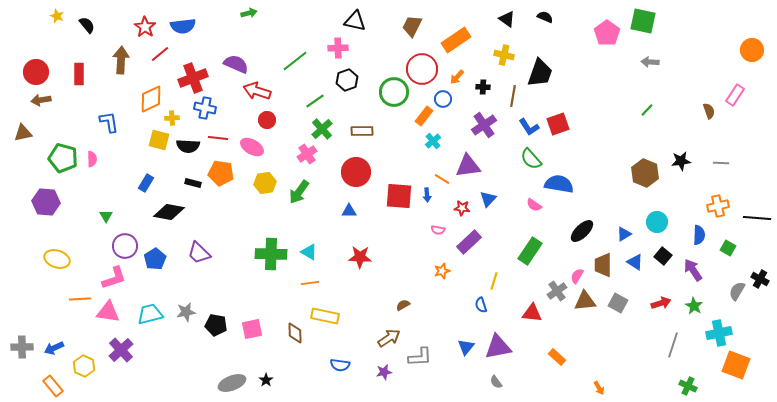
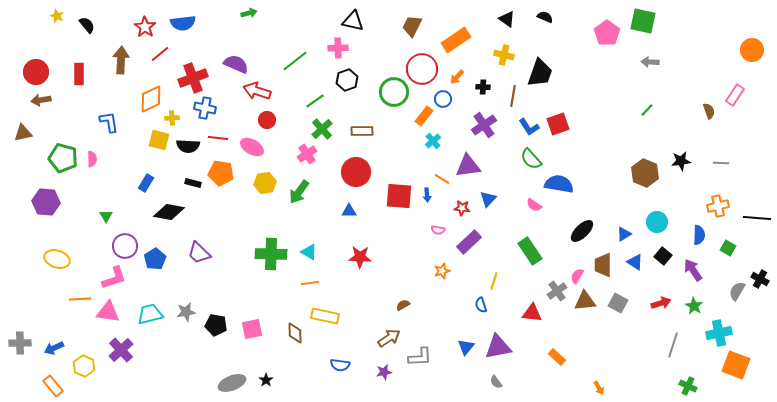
black triangle at (355, 21): moved 2 px left
blue semicircle at (183, 26): moved 3 px up
green rectangle at (530, 251): rotated 68 degrees counterclockwise
gray cross at (22, 347): moved 2 px left, 4 px up
